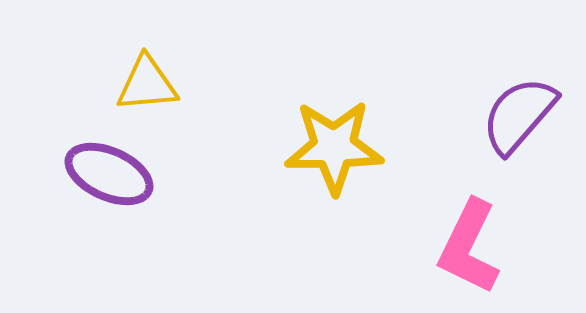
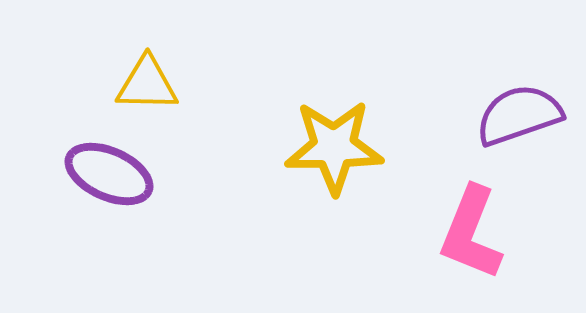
yellow triangle: rotated 6 degrees clockwise
purple semicircle: rotated 30 degrees clockwise
pink L-shape: moved 2 px right, 14 px up; rotated 4 degrees counterclockwise
